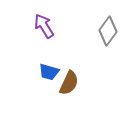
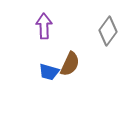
purple arrow: rotated 30 degrees clockwise
brown semicircle: moved 1 px right, 19 px up
